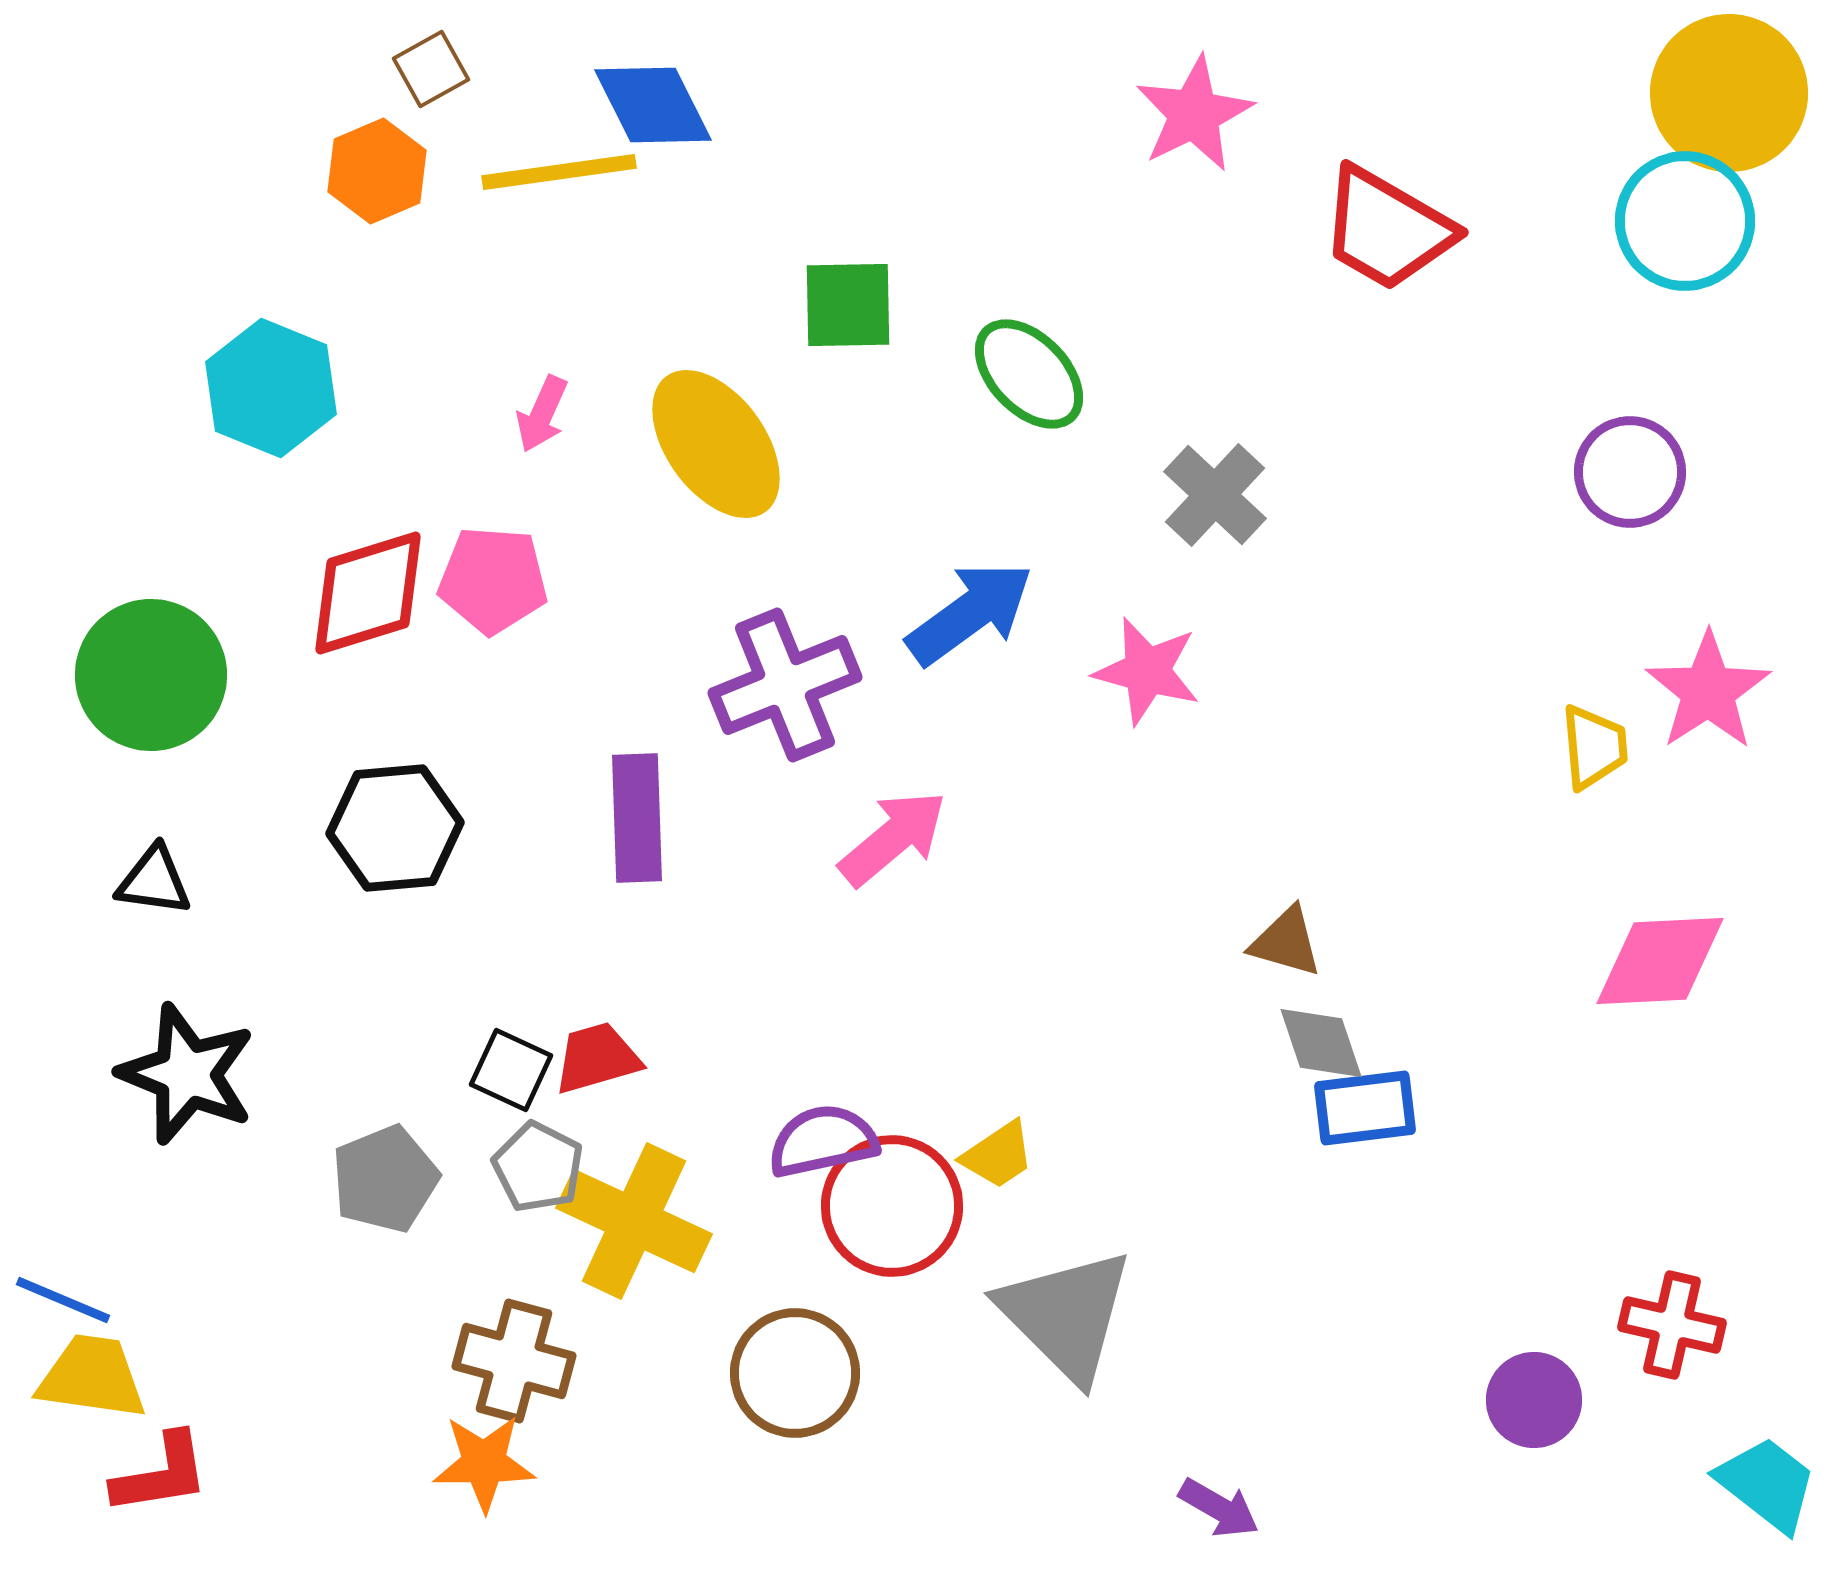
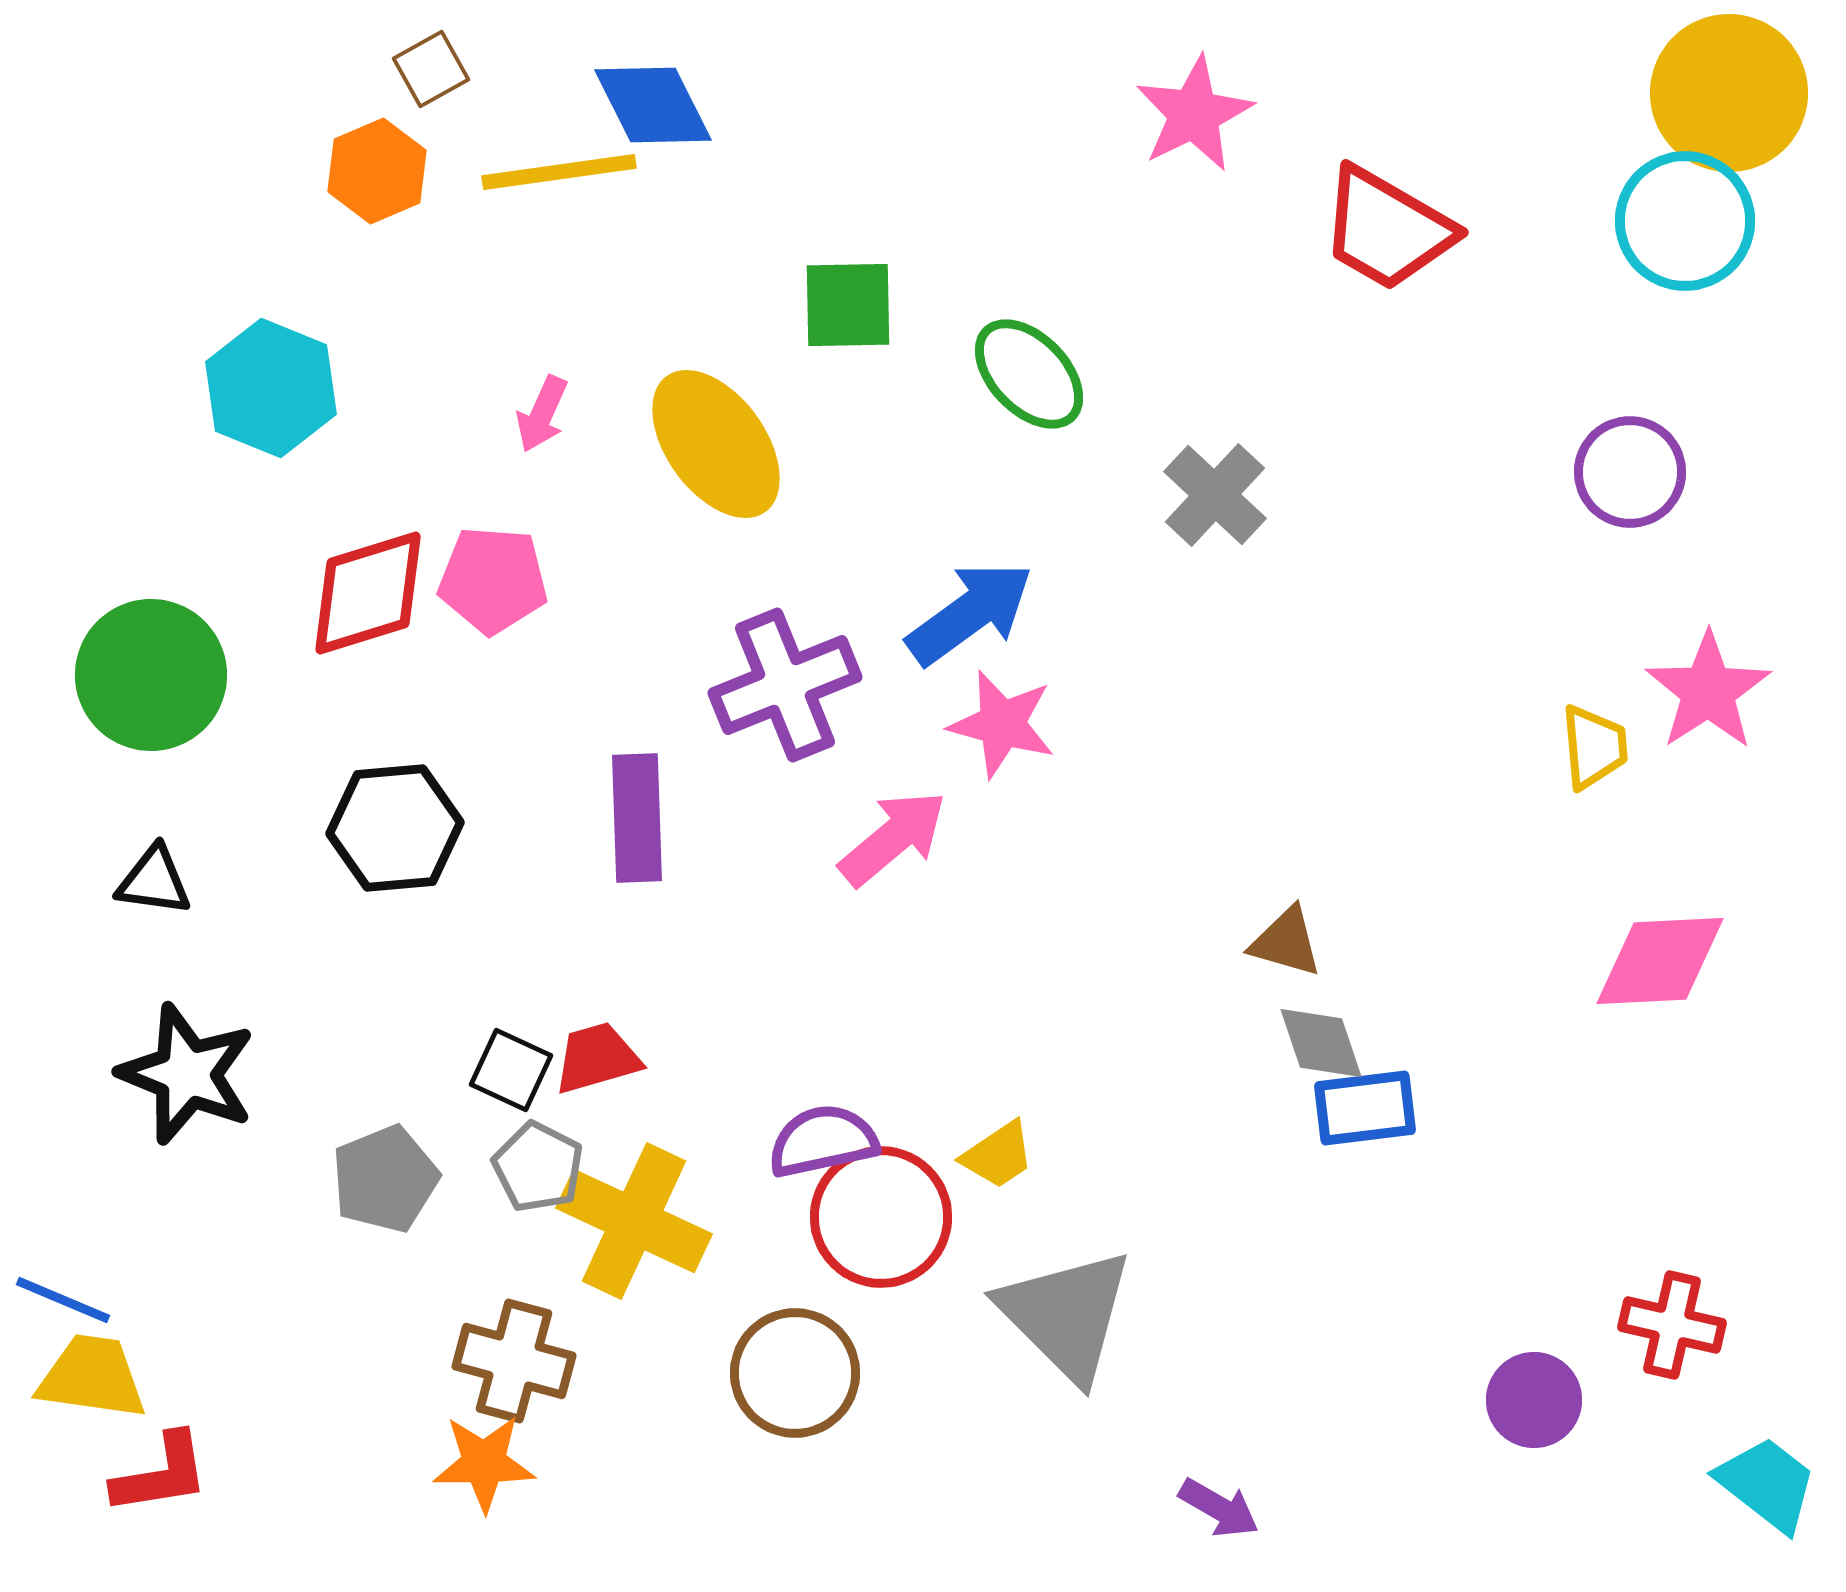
pink star at (1147, 671): moved 145 px left, 53 px down
red circle at (892, 1206): moved 11 px left, 11 px down
